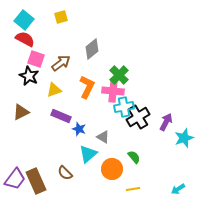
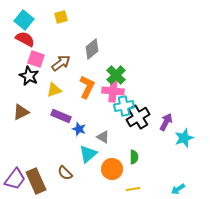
green cross: moved 3 px left
cyan cross: moved 1 px up
green semicircle: rotated 40 degrees clockwise
